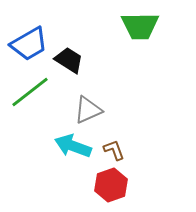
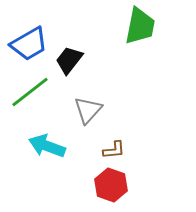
green trapezoid: rotated 78 degrees counterclockwise
black trapezoid: rotated 84 degrees counterclockwise
gray triangle: rotated 24 degrees counterclockwise
cyan arrow: moved 26 px left
brown L-shape: rotated 105 degrees clockwise
red hexagon: rotated 20 degrees counterclockwise
